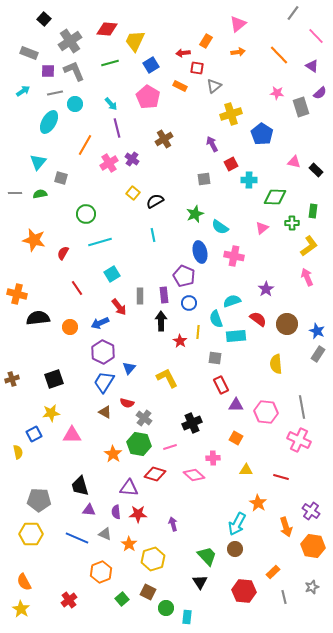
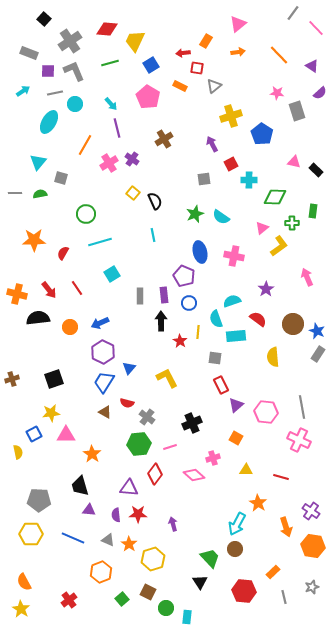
pink line at (316, 36): moved 8 px up
gray rectangle at (301, 107): moved 4 px left, 4 px down
yellow cross at (231, 114): moved 2 px down
black semicircle at (155, 201): rotated 96 degrees clockwise
cyan semicircle at (220, 227): moved 1 px right, 10 px up
orange star at (34, 240): rotated 15 degrees counterclockwise
yellow L-shape at (309, 246): moved 30 px left
red arrow at (119, 307): moved 70 px left, 17 px up
brown circle at (287, 324): moved 6 px right
yellow semicircle at (276, 364): moved 3 px left, 7 px up
purple triangle at (236, 405): rotated 42 degrees counterclockwise
gray cross at (144, 418): moved 3 px right, 1 px up
pink triangle at (72, 435): moved 6 px left
green hexagon at (139, 444): rotated 15 degrees counterclockwise
orange star at (113, 454): moved 21 px left
pink cross at (213, 458): rotated 16 degrees counterclockwise
red diamond at (155, 474): rotated 70 degrees counterclockwise
purple semicircle at (116, 512): moved 3 px down
gray triangle at (105, 534): moved 3 px right, 6 px down
blue line at (77, 538): moved 4 px left
green trapezoid at (207, 556): moved 3 px right, 2 px down
